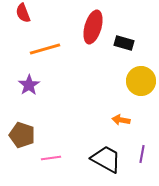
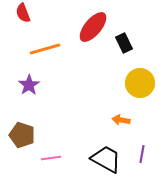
red ellipse: rotated 24 degrees clockwise
black rectangle: rotated 48 degrees clockwise
yellow circle: moved 1 px left, 2 px down
